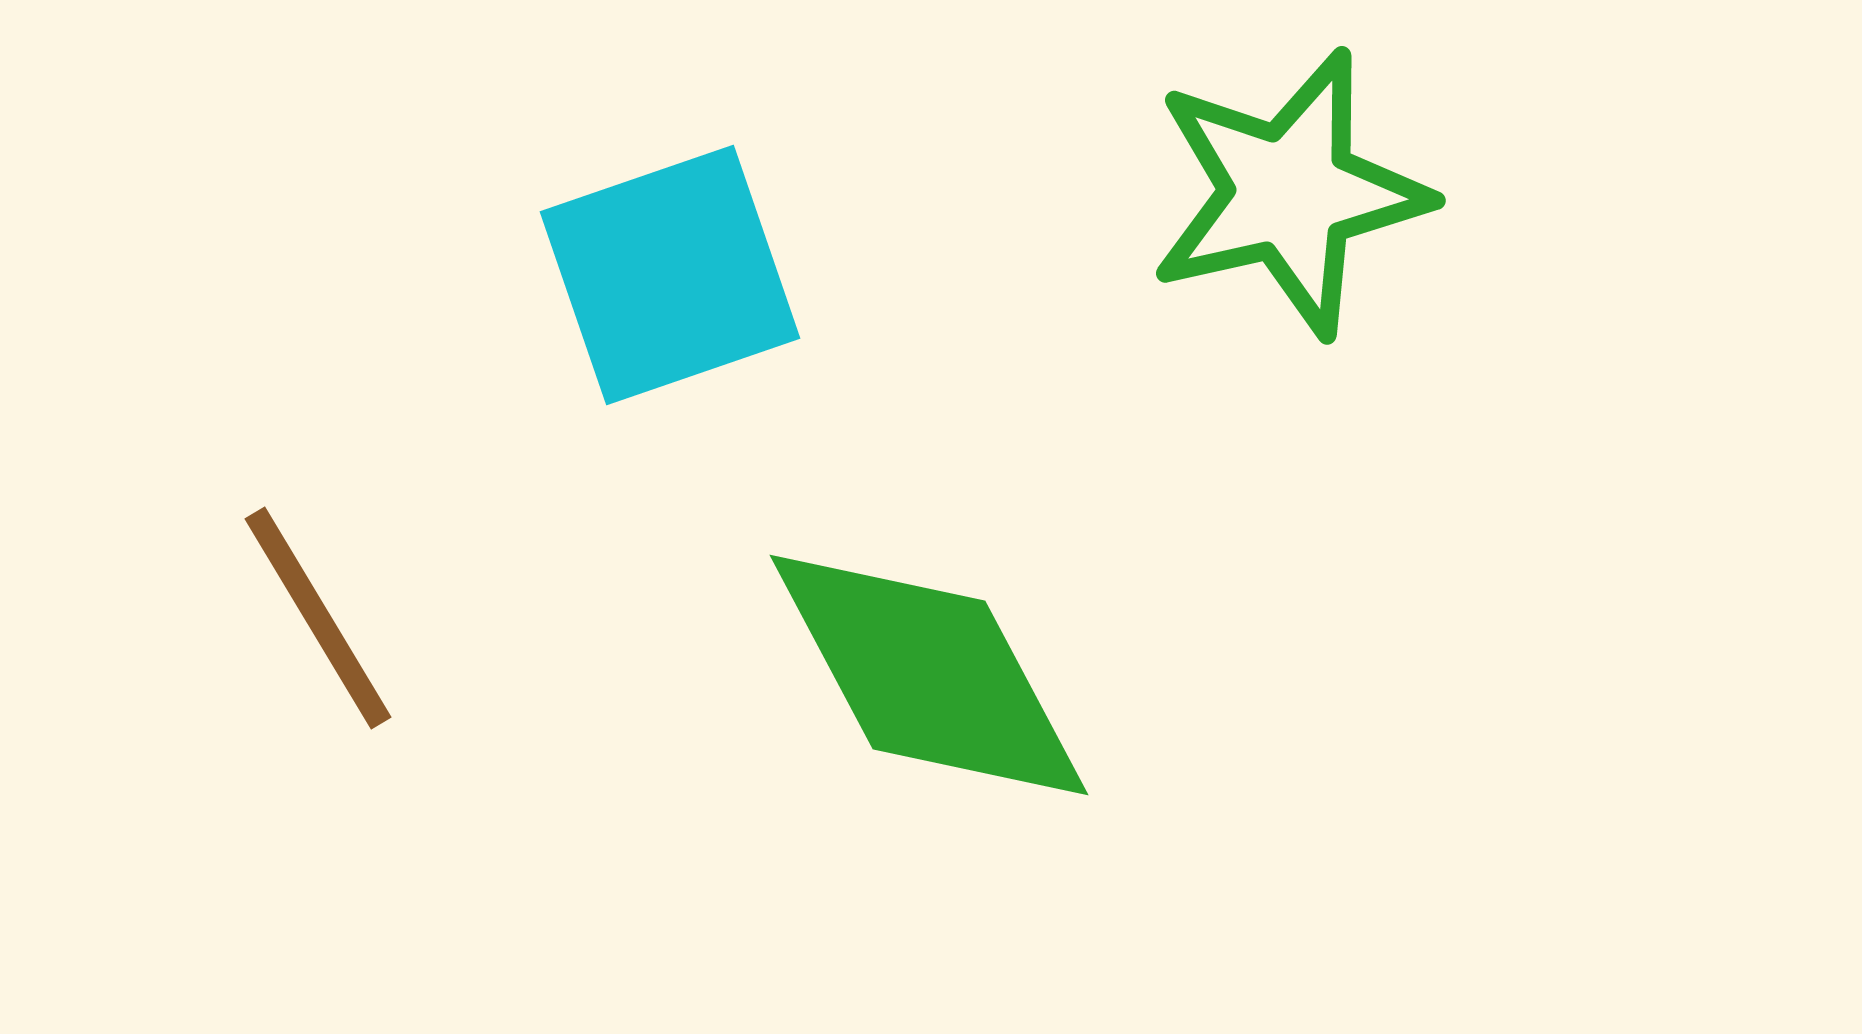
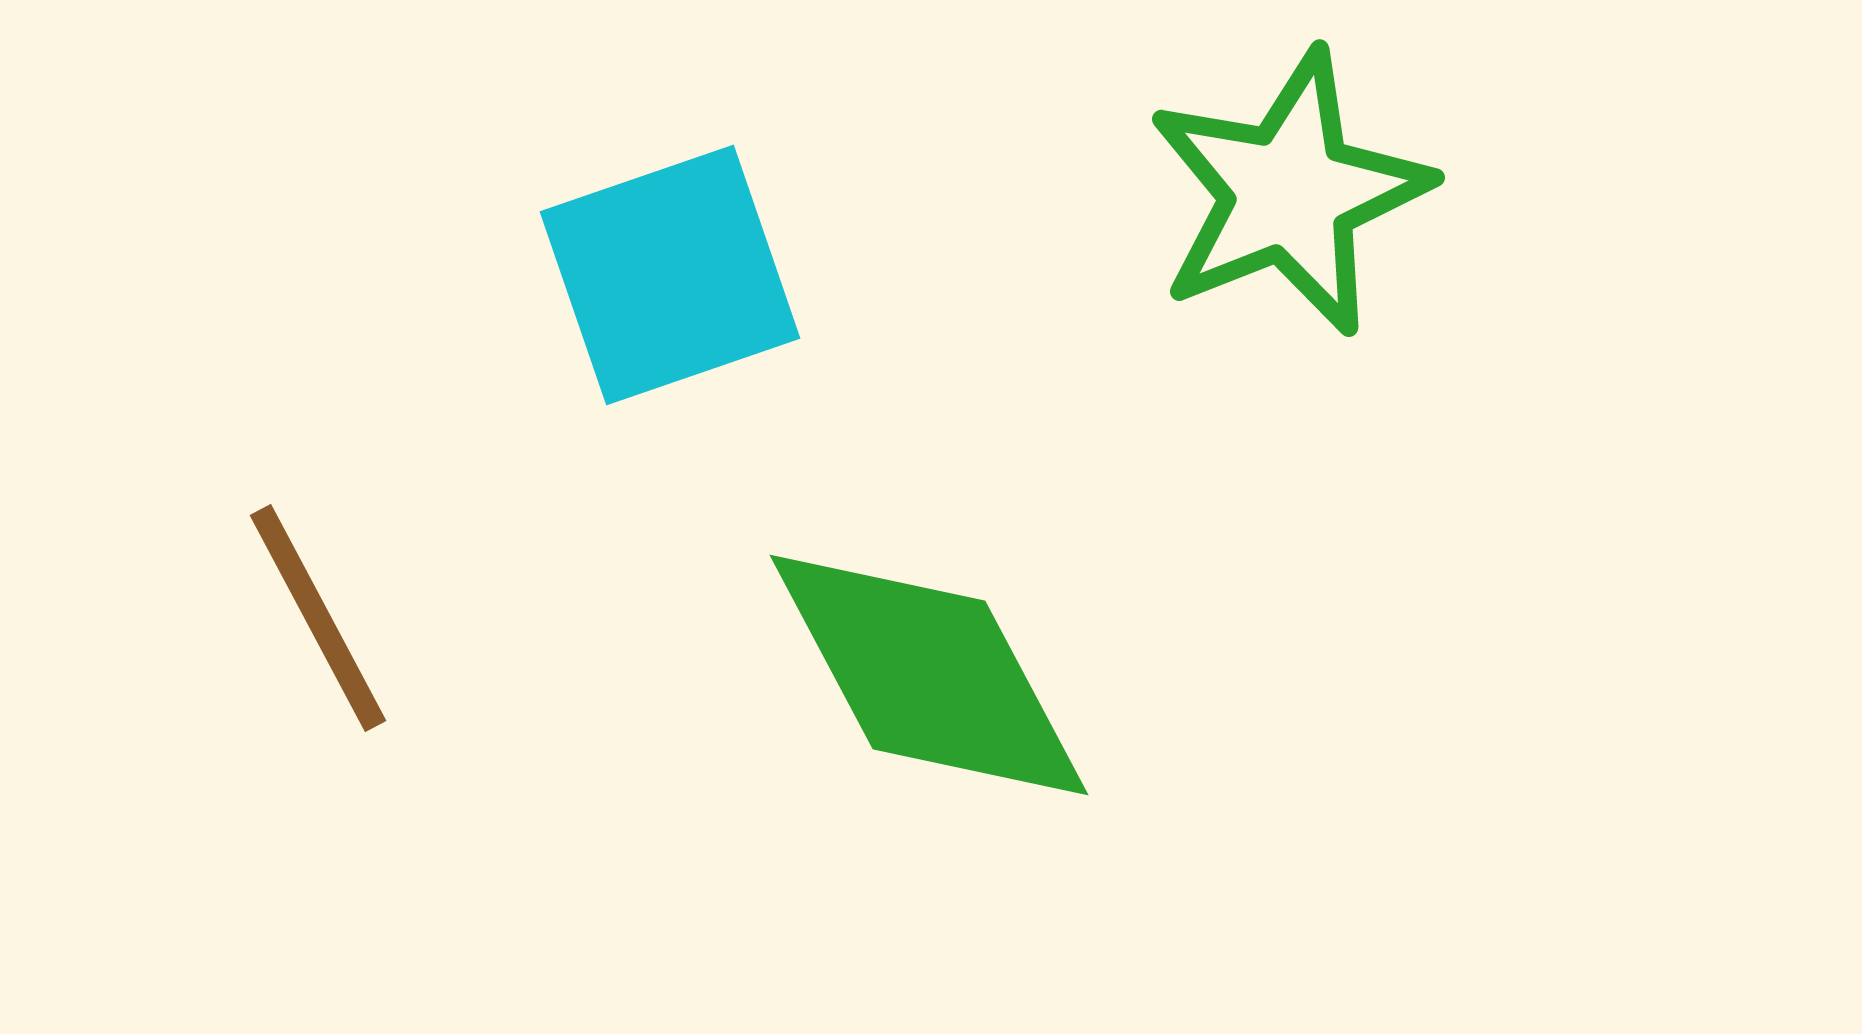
green star: rotated 9 degrees counterclockwise
brown line: rotated 3 degrees clockwise
